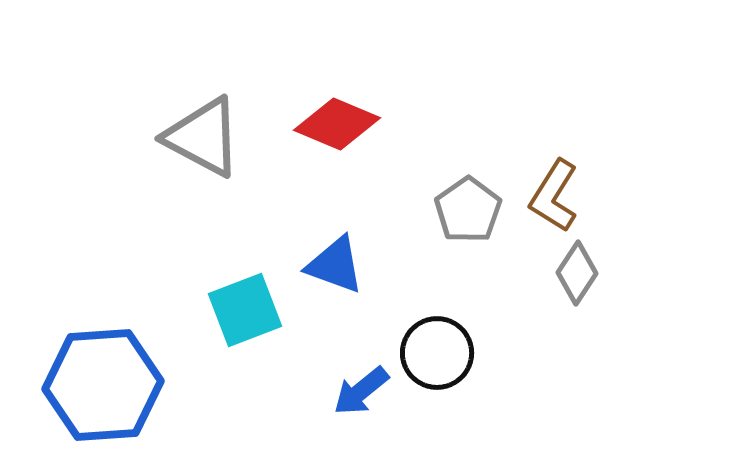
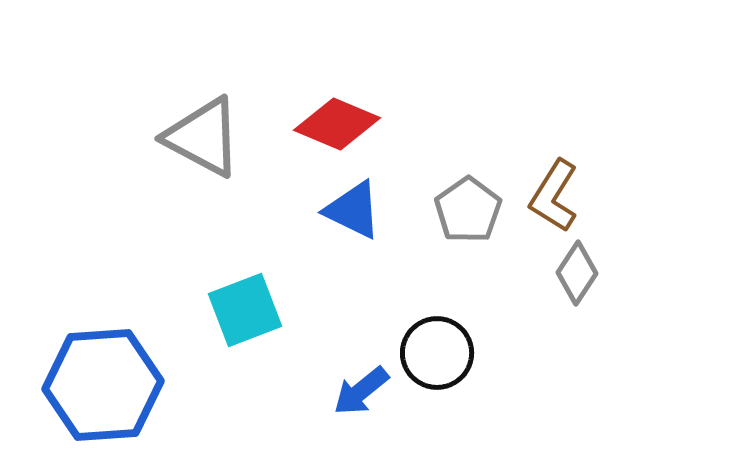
blue triangle: moved 18 px right, 55 px up; rotated 6 degrees clockwise
